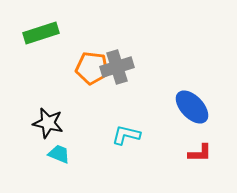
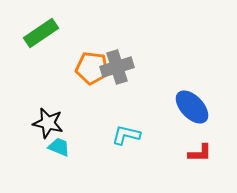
green rectangle: rotated 16 degrees counterclockwise
cyan trapezoid: moved 7 px up
